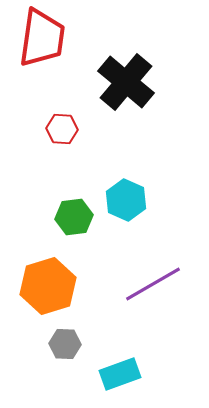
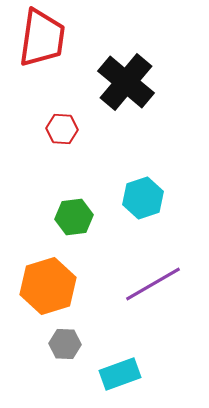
cyan hexagon: moved 17 px right, 2 px up; rotated 18 degrees clockwise
